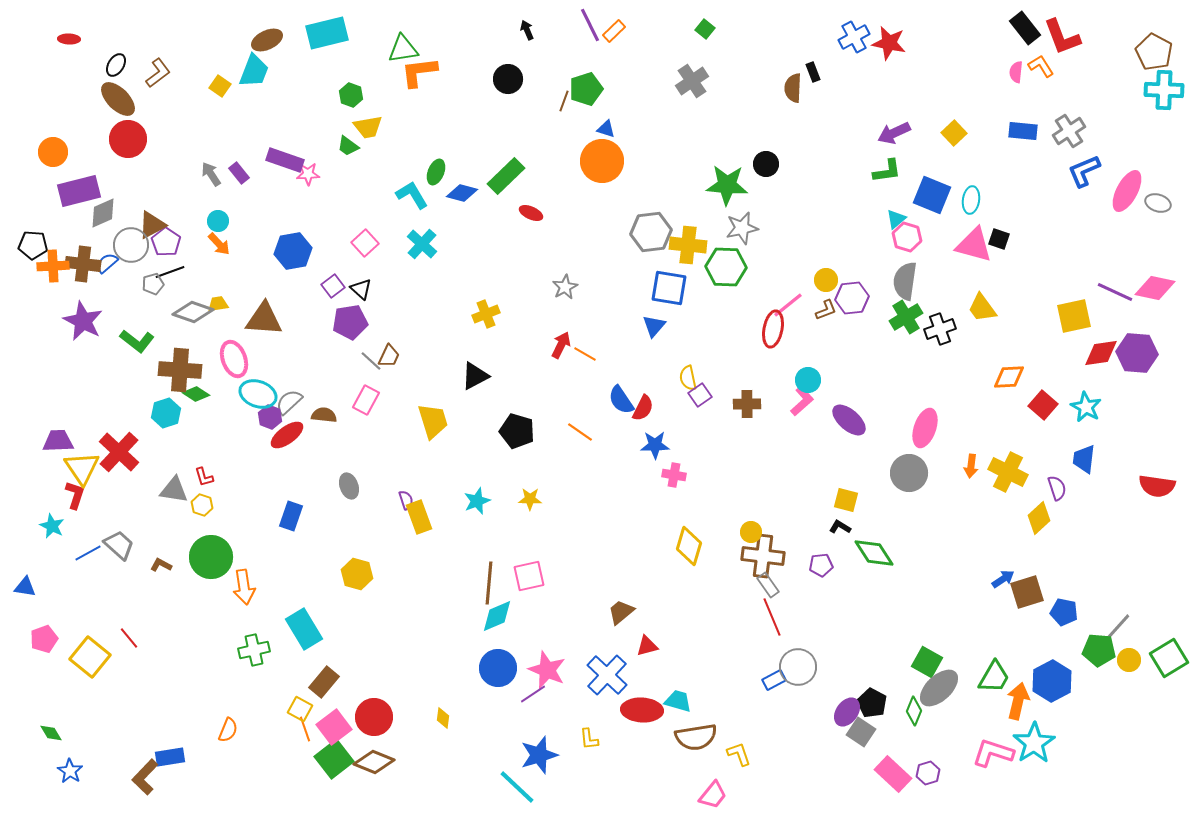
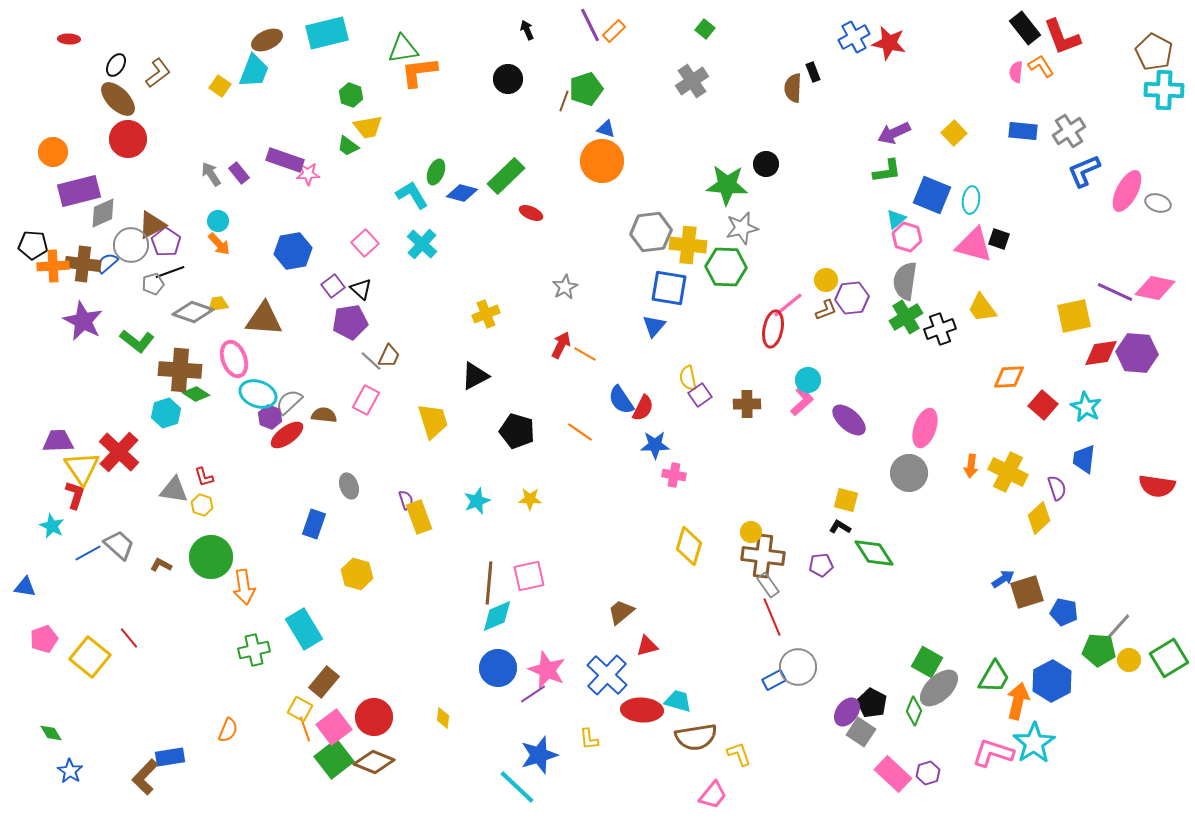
blue rectangle at (291, 516): moved 23 px right, 8 px down
